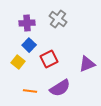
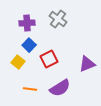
orange line: moved 2 px up
